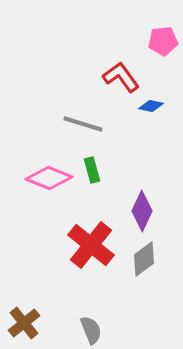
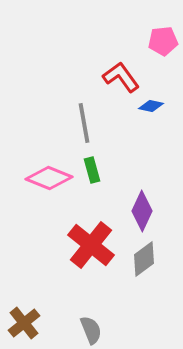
gray line: moved 1 px right, 1 px up; rotated 63 degrees clockwise
